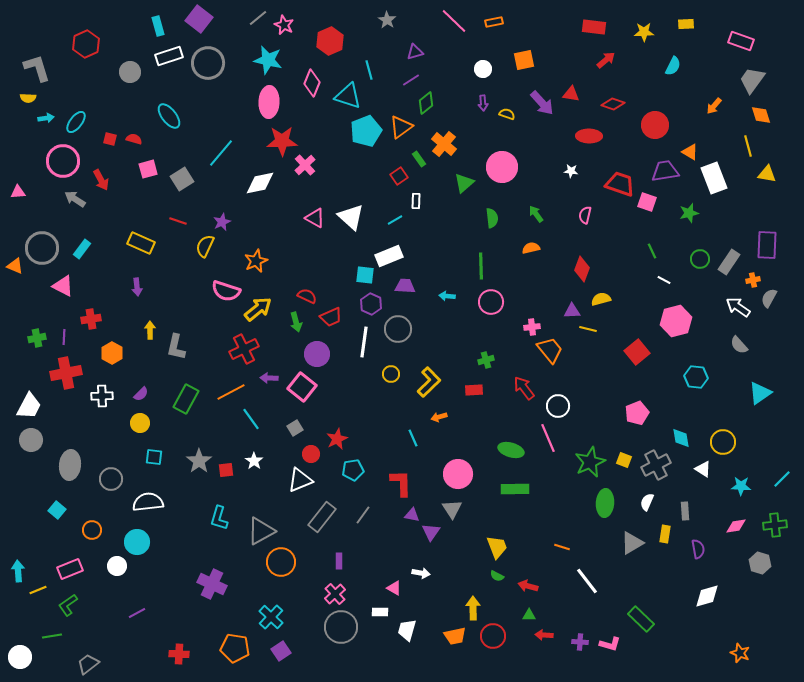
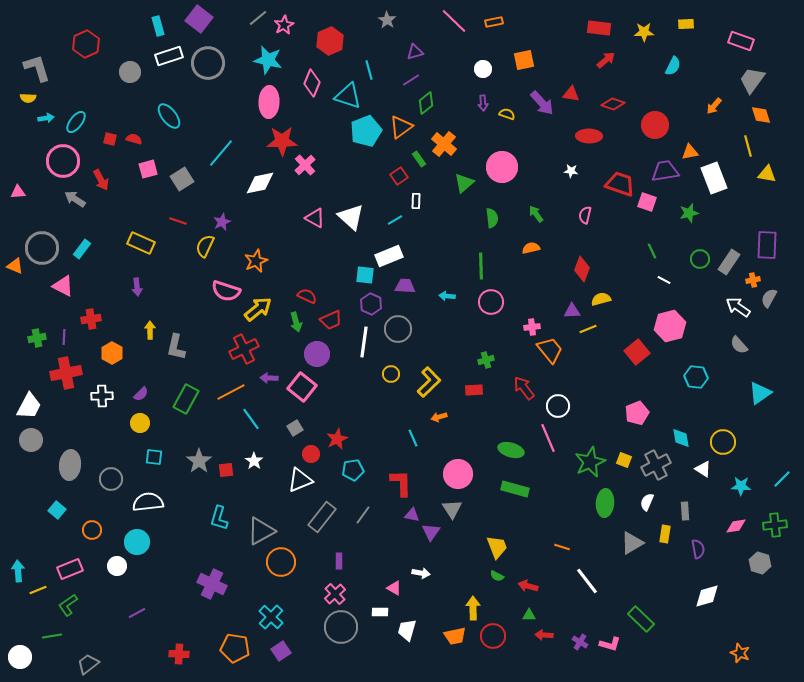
pink star at (284, 25): rotated 18 degrees clockwise
red rectangle at (594, 27): moved 5 px right, 1 px down
orange triangle at (690, 152): rotated 42 degrees counterclockwise
red trapezoid at (331, 317): moved 3 px down
pink hexagon at (676, 321): moved 6 px left, 5 px down
yellow line at (588, 329): rotated 36 degrees counterclockwise
green rectangle at (515, 489): rotated 16 degrees clockwise
purple cross at (580, 642): rotated 28 degrees clockwise
